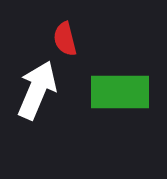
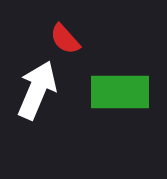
red semicircle: rotated 28 degrees counterclockwise
